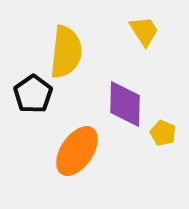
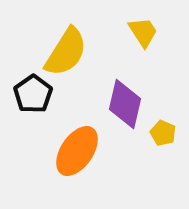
yellow trapezoid: moved 1 px left, 1 px down
yellow semicircle: rotated 26 degrees clockwise
purple diamond: rotated 12 degrees clockwise
